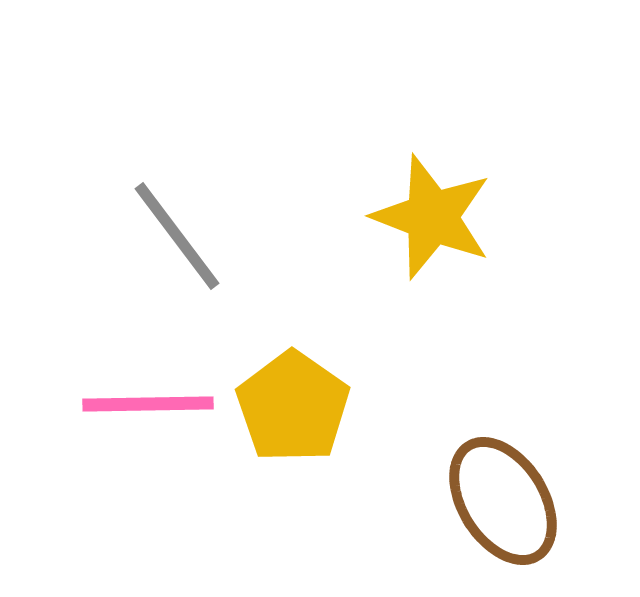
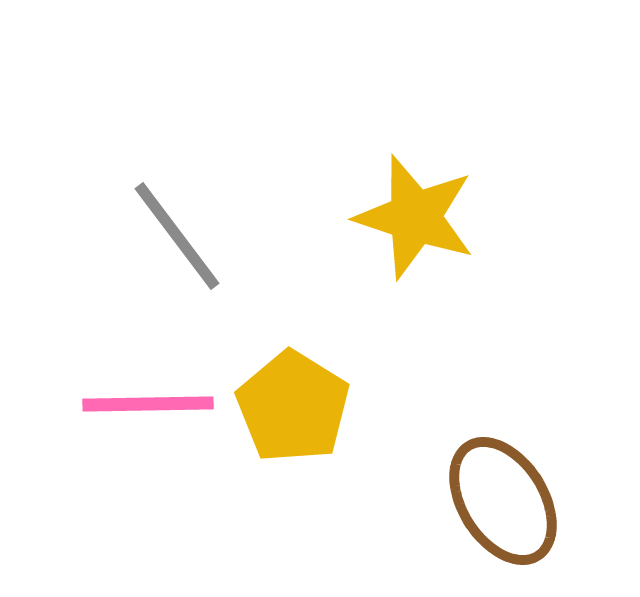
yellow star: moved 17 px left; rotated 3 degrees counterclockwise
yellow pentagon: rotated 3 degrees counterclockwise
